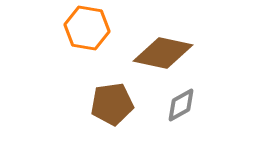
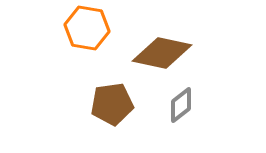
brown diamond: moved 1 px left
gray diamond: rotated 9 degrees counterclockwise
